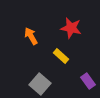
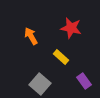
yellow rectangle: moved 1 px down
purple rectangle: moved 4 px left
